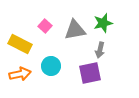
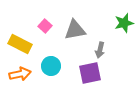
green star: moved 21 px right
